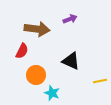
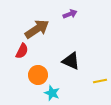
purple arrow: moved 5 px up
brown arrow: rotated 40 degrees counterclockwise
orange circle: moved 2 px right
